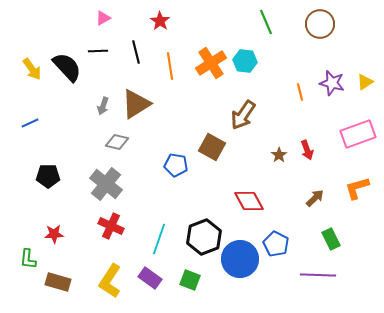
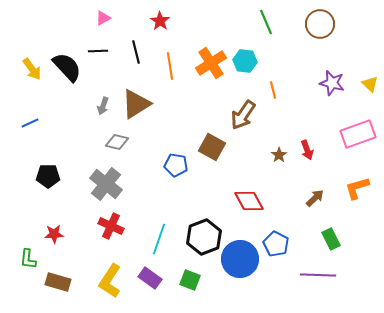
yellow triangle at (365, 82): moved 5 px right, 2 px down; rotated 42 degrees counterclockwise
orange line at (300, 92): moved 27 px left, 2 px up
